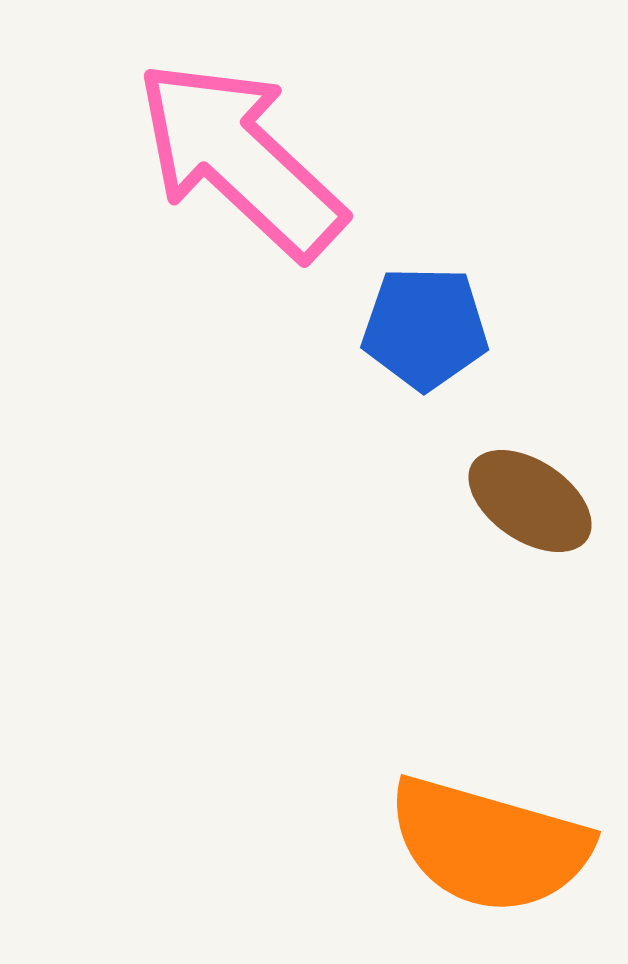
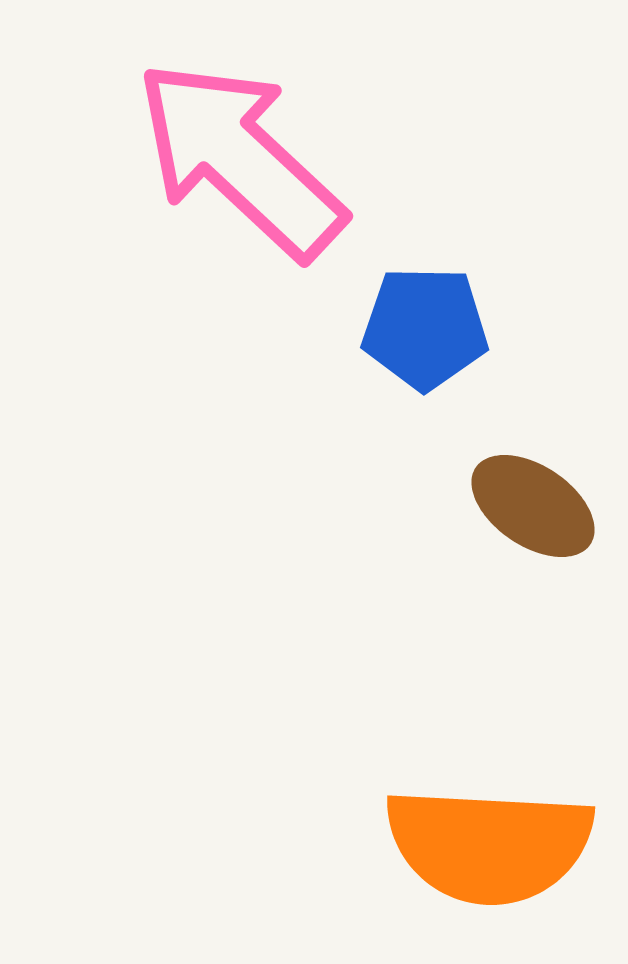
brown ellipse: moved 3 px right, 5 px down
orange semicircle: rotated 13 degrees counterclockwise
